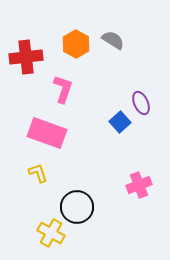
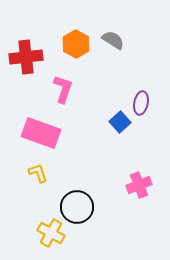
purple ellipse: rotated 35 degrees clockwise
pink rectangle: moved 6 px left
